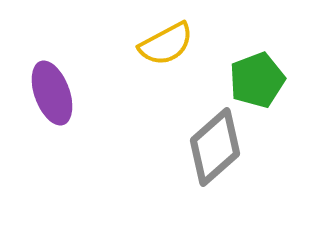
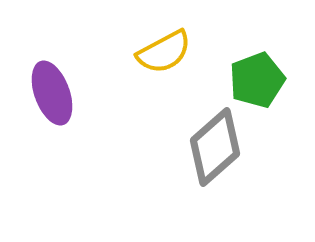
yellow semicircle: moved 2 px left, 8 px down
